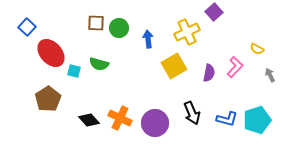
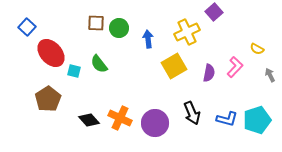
green semicircle: rotated 36 degrees clockwise
